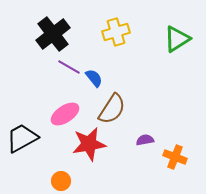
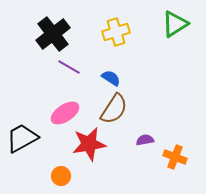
green triangle: moved 2 px left, 15 px up
blue semicircle: moved 17 px right; rotated 18 degrees counterclockwise
brown semicircle: moved 2 px right
pink ellipse: moved 1 px up
orange circle: moved 5 px up
